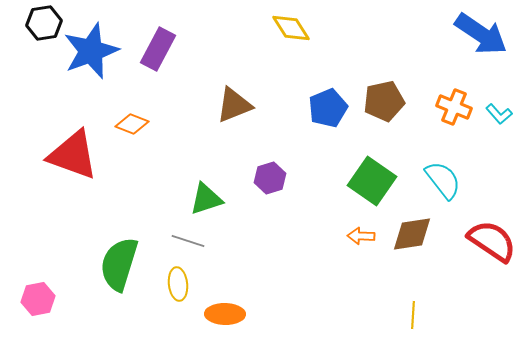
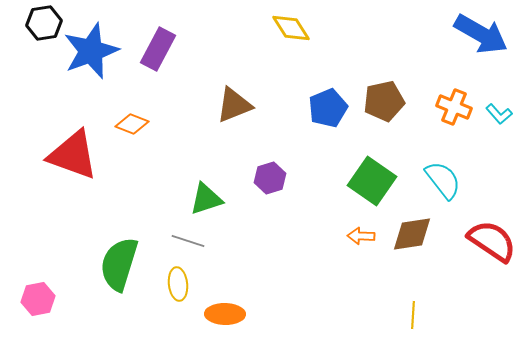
blue arrow: rotated 4 degrees counterclockwise
